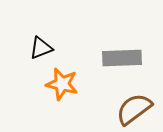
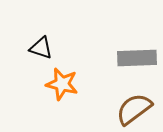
black triangle: rotated 40 degrees clockwise
gray rectangle: moved 15 px right
